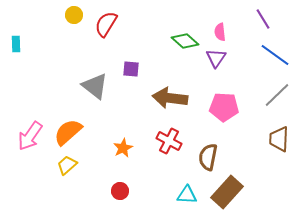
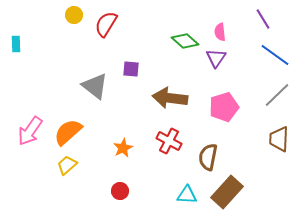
pink pentagon: rotated 20 degrees counterclockwise
pink arrow: moved 5 px up
